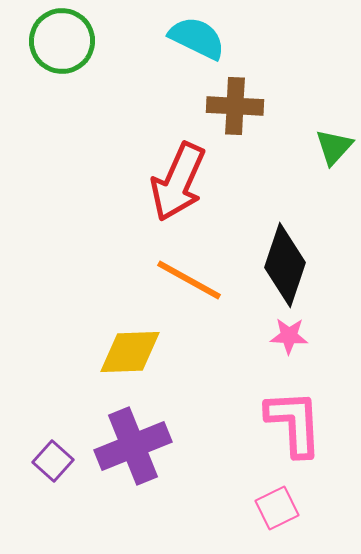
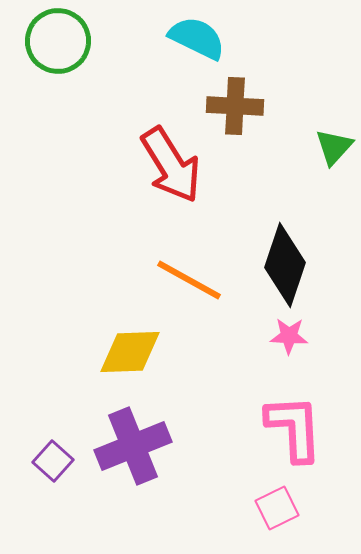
green circle: moved 4 px left
red arrow: moved 7 px left, 17 px up; rotated 56 degrees counterclockwise
pink L-shape: moved 5 px down
